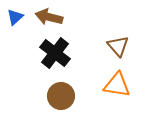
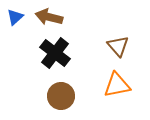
orange triangle: rotated 20 degrees counterclockwise
